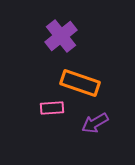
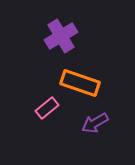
purple cross: rotated 8 degrees clockwise
pink rectangle: moved 5 px left; rotated 35 degrees counterclockwise
